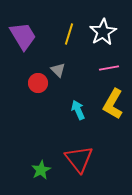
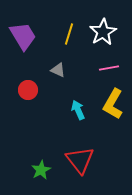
gray triangle: rotated 21 degrees counterclockwise
red circle: moved 10 px left, 7 px down
red triangle: moved 1 px right, 1 px down
